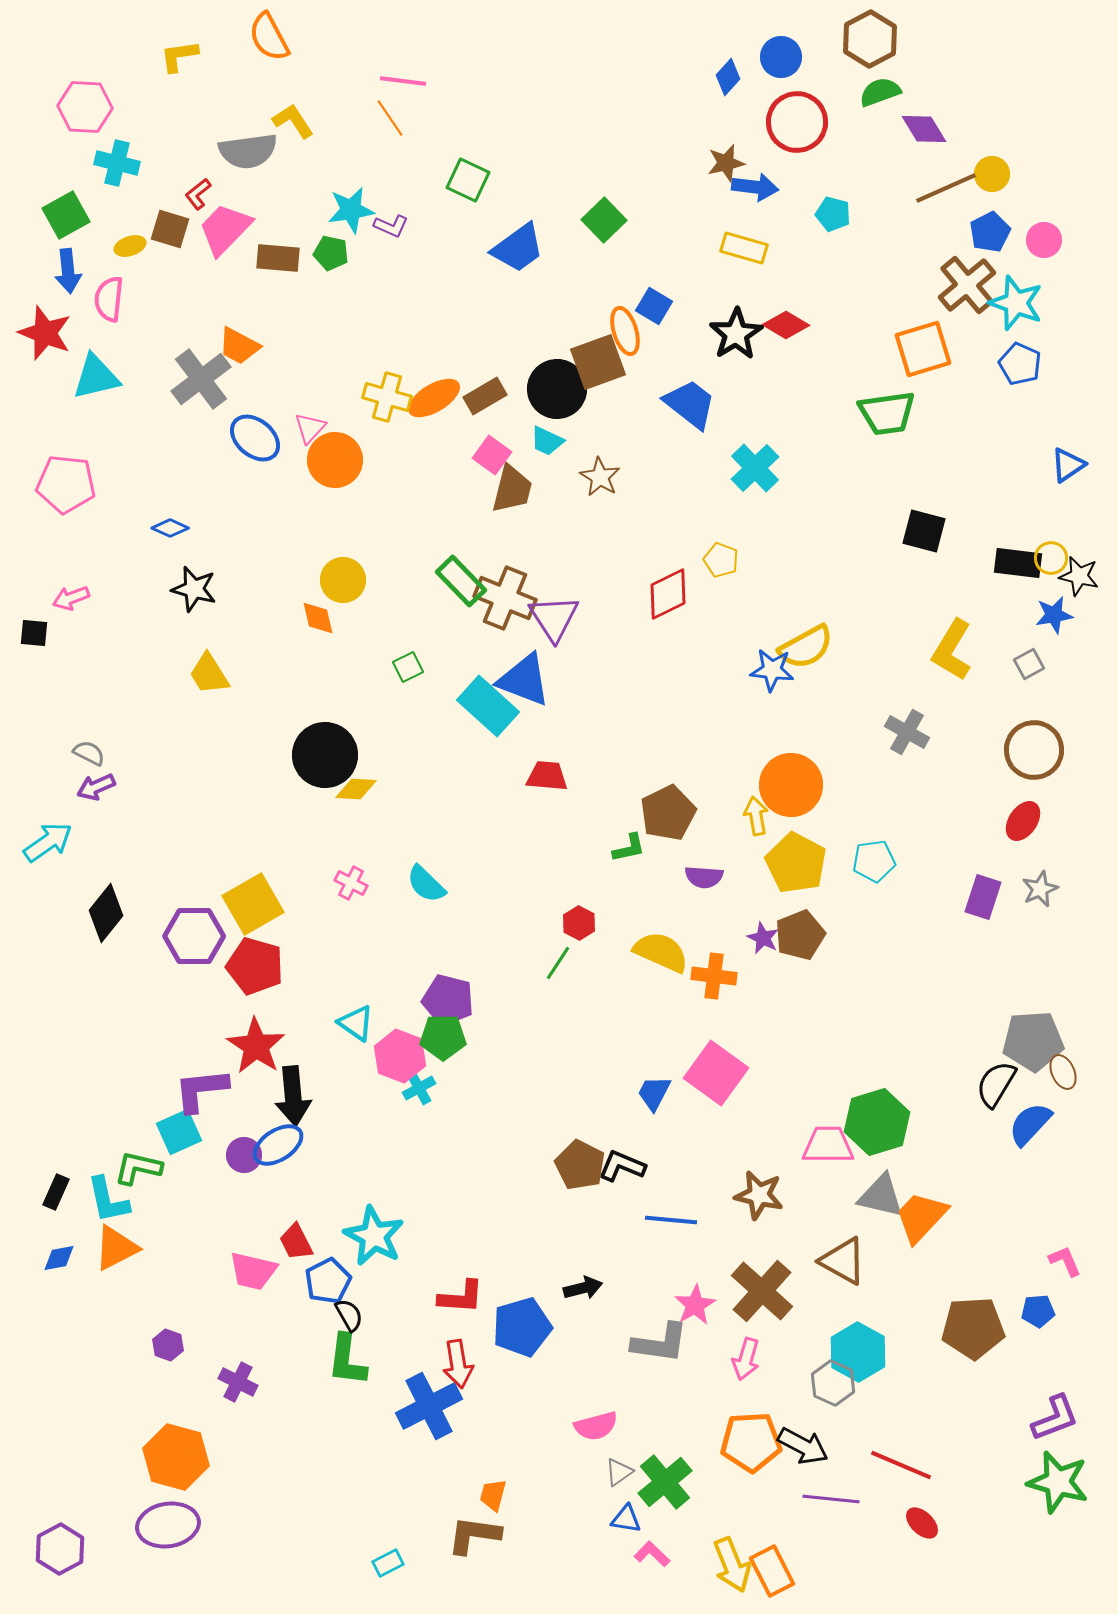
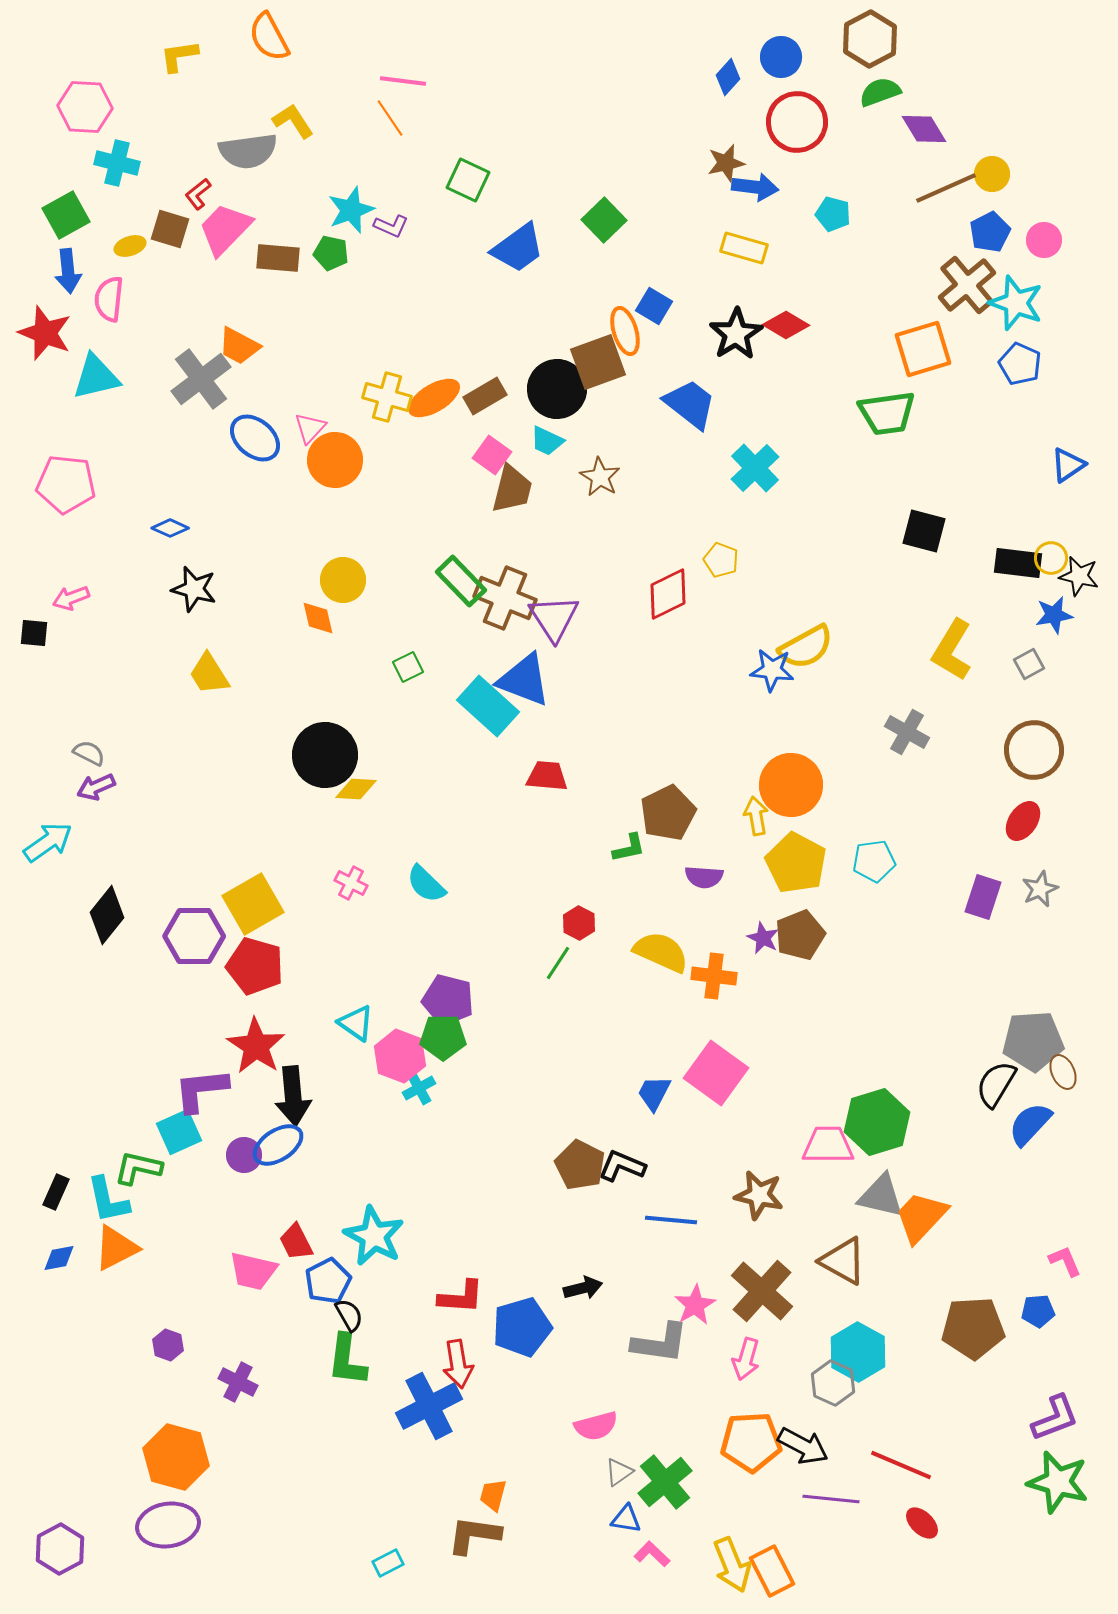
cyan star at (351, 210): rotated 12 degrees counterclockwise
black diamond at (106, 913): moved 1 px right, 2 px down
